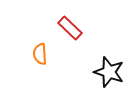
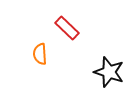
red rectangle: moved 3 px left
